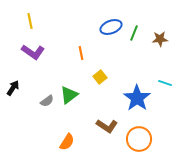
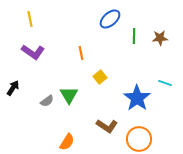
yellow line: moved 2 px up
blue ellipse: moved 1 px left, 8 px up; rotated 20 degrees counterclockwise
green line: moved 3 px down; rotated 21 degrees counterclockwise
brown star: moved 1 px up
green triangle: rotated 24 degrees counterclockwise
